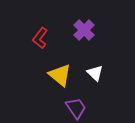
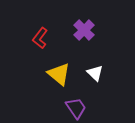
yellow triangle: moved 1 px left, 1 px up
